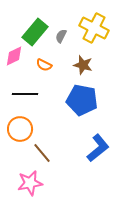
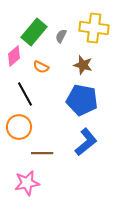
yellow cross: rotated 20 degrees counterclockwise
green rectangle: moved 1 px left
pink diamond: rotated 15 degrees counterclockwise
orange semicircle: moved 3 px left, 2 px down
black line: rotated 60 degrees clockwise
orange circle: moved 1 px left, 2 px up
blue L-shape: moved 12 px left, 6 px up
brown line: rotated 50 degrees counterclockwise
pink star: moved 3 px left
